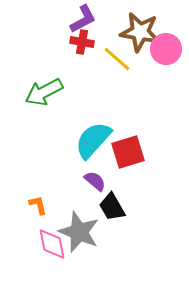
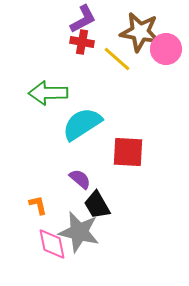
green arrow: moved 4 px right, 1 px down; rotated 27 degrees clockwise
cyan semicircle: moved 11 px left, 16 px up; rotated 15 degrees clockwise
red square: rotated 20 degrees clockwise
purple semicircle: moved 15 px left, 2 px up
black trapezoid: moved 15 px left, 2 px up
gray star: rotated 9 degrees counterclockwise
